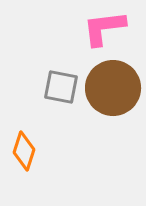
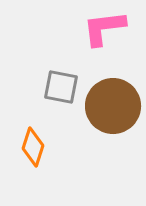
brown circle: moved 18 px down
orange diamond: moved 9 px right, 4 px up
